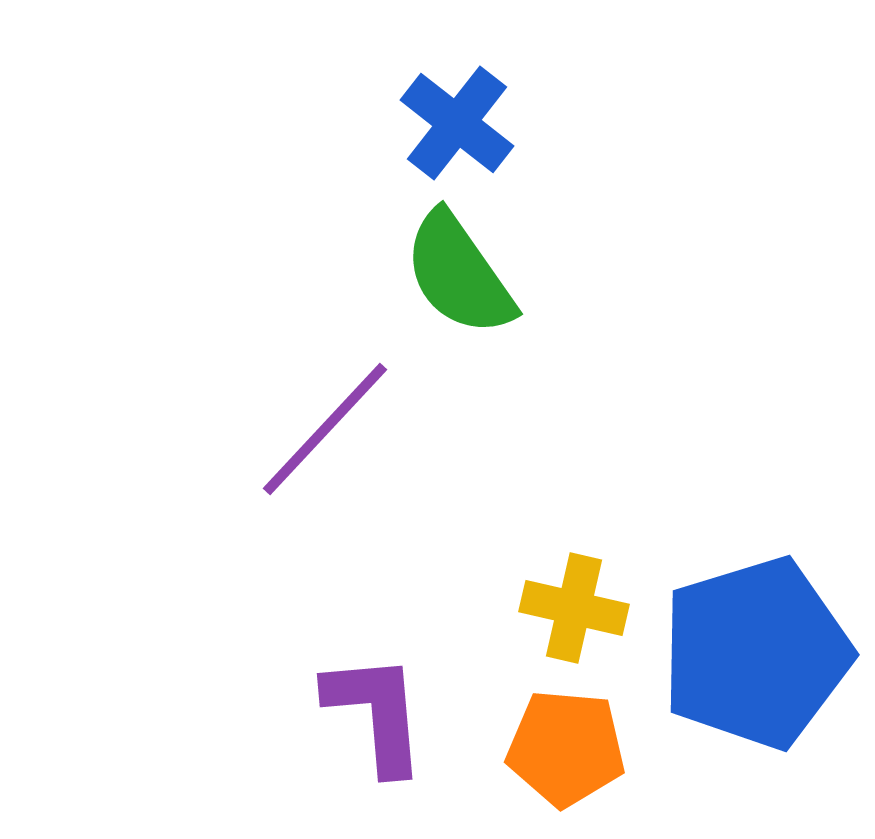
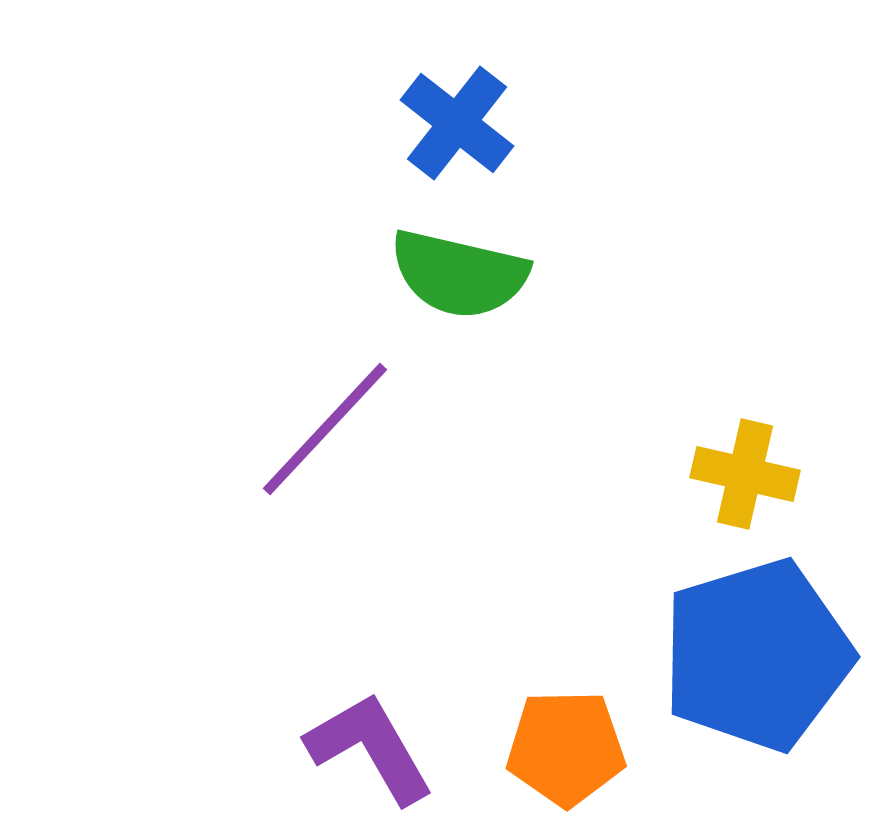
green semicircle: rotated 42 degrees counterclockwise
yellow cross: moved 171 px right, 134 px up
blue pentagon: moved 1 px right, 2 px down
purple L-shape: moved 6 px left, 35 px down; rotated 25 degrees counterclockwise
orange pentagon: rotated 6 degrees counterclockwise
